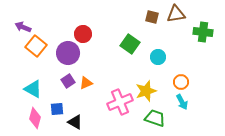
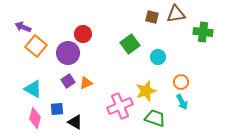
green square: rotated 18 degrees clockwise
pink cross: moved 4 px down
